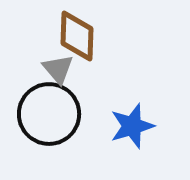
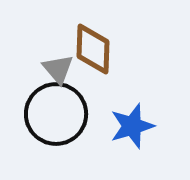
brown diamond: moved 16 px right, 13 px down
black circle: moved 7 px right
